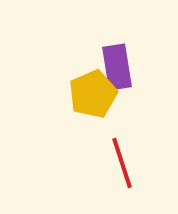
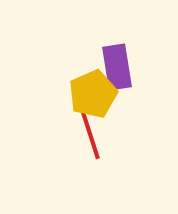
red line: moved 32 px left, 29 px up
